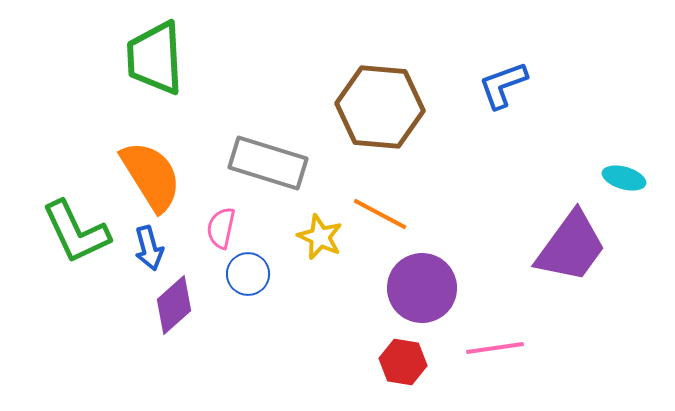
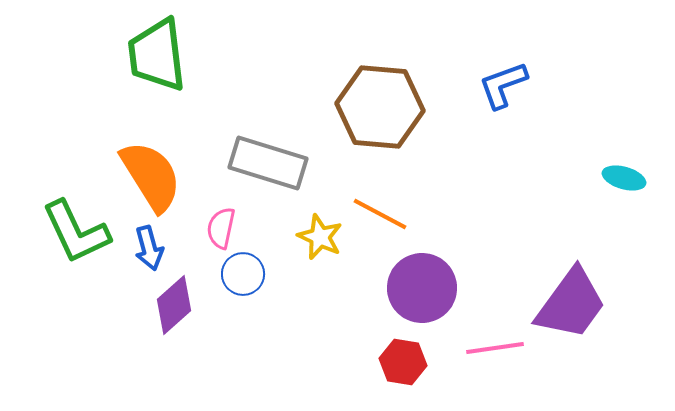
green trapezoid: moved 2 px right, 3 px up; rotated 4 degrees counterclockwise
purple trapezoid: moved 57 px down
blue circle: moved 5 px left
